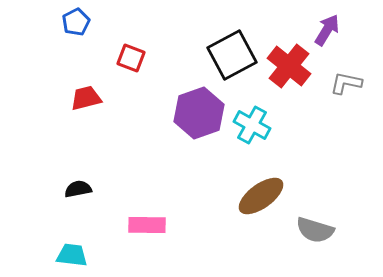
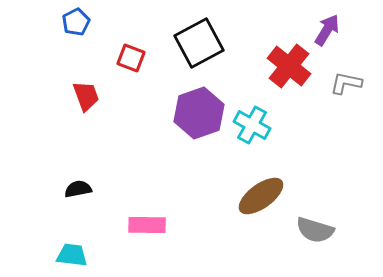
black square: moved 33 px left, 12 px up
red trapezoid: moved 2 px up; rotated 84 degrees clockwise
